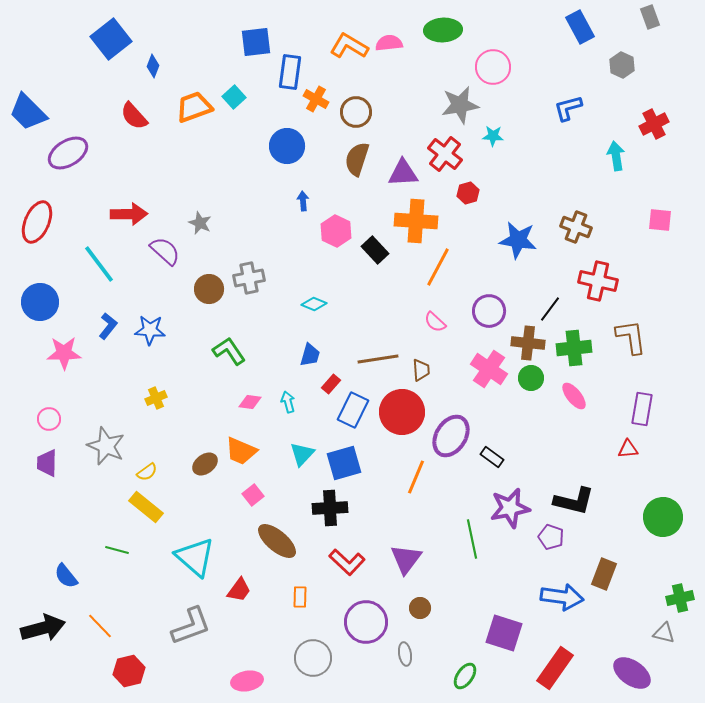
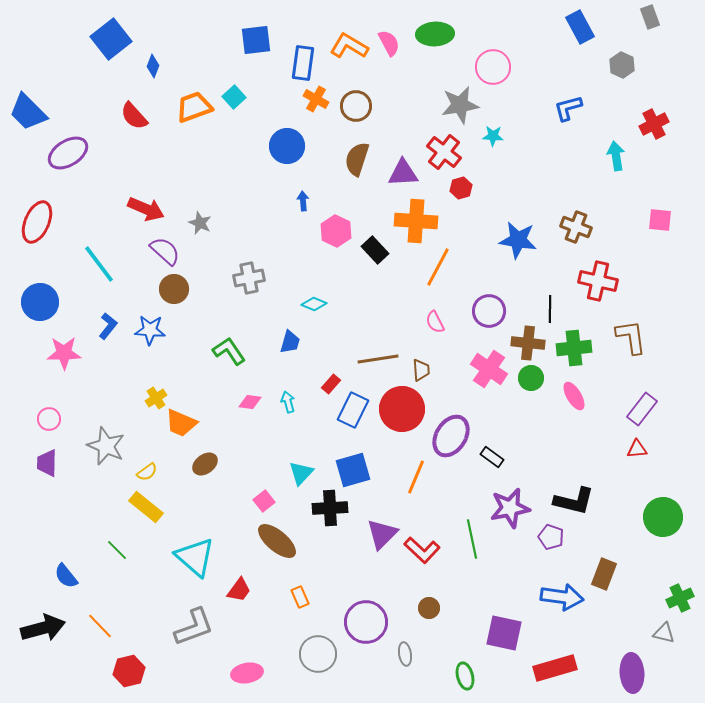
green ellipse at (443, 30): moved 8 px left, 4 px down
blue square at (256, 42): moved 2 px up
pink semicircle at (389, 43): rotated 68 degrees clockwise
blue rectangle at (290, 72): moved 13 px right, 9 px up
brown circle at (356, 112): moved 6 px up
red cross at (445, 154): moved 1 px left, 2 px up
red hexagon at (468, 193): moved 7 px left, 5 px up
red arrow at (129, 214): moved 17 px right, 5 px up; rotated 24 degrees clockwise
brown circle at (209, 289): moved 35 px left
black line at (550, 309): rotated 36 degrees counterclockwise
pink semicircle at (435, 322): rotated 20 degrees clockwise
blue trapezoid at (310, 355): moved 20 px left, 13 px up
pink ellipse at (574, 396): rotated 8 degrees clockwise
yellow cross at (156, 398): rotated 10 degrees counterclockwise
purple rectangle at (642, 409): rotated 28 degrees clockwise
red circle at (402, 412): moved 3 px up
red triangle at (628, 449): moved 9 px right
orange trapezoid at (241, 451): moved 60 px left, 28 px up
cyan triangle at (302, 454): moved 1 px left, 19 px down
blue square at (344, 463): moved 9 px right, 7 px down
pink square at (253, 495): moved 11 px right, 6 px down
green line at (117, 550): rotated 30 degrees clockwise
purple triangle at (406, 559): moved 24 px left, 25 px up; rotated 8 degrees clockwise
red L-shape at (347, 562): moved 75 px right, 12 px up
orange rectangle at (300, 597): rotated 25 degrees counterclockwise
green cross at (680, 598): rotated 12 degrees counterclockwise
brown circle at (420, 608): moved 9 px right
gray L-shape at (191, 626): moved 3 px right, 1 px down
purple square at (504, 633): rotated 6 degrees counterclockwise
gray circle at (313, 658): moved 5 px right, 4 px up
red rectangle at (555, 668): rotated 39 degrees clockwise
purple ellipse at (632, 673): rotated 51 degrees clockwise
green ellipse at (465, 676): rotated 48 degrees counterclockwise
pink ellipse at (247, 681): moved 8 px up
